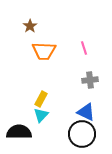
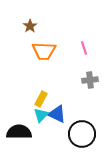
blue triangle: moved 29 px left, 2 px down
